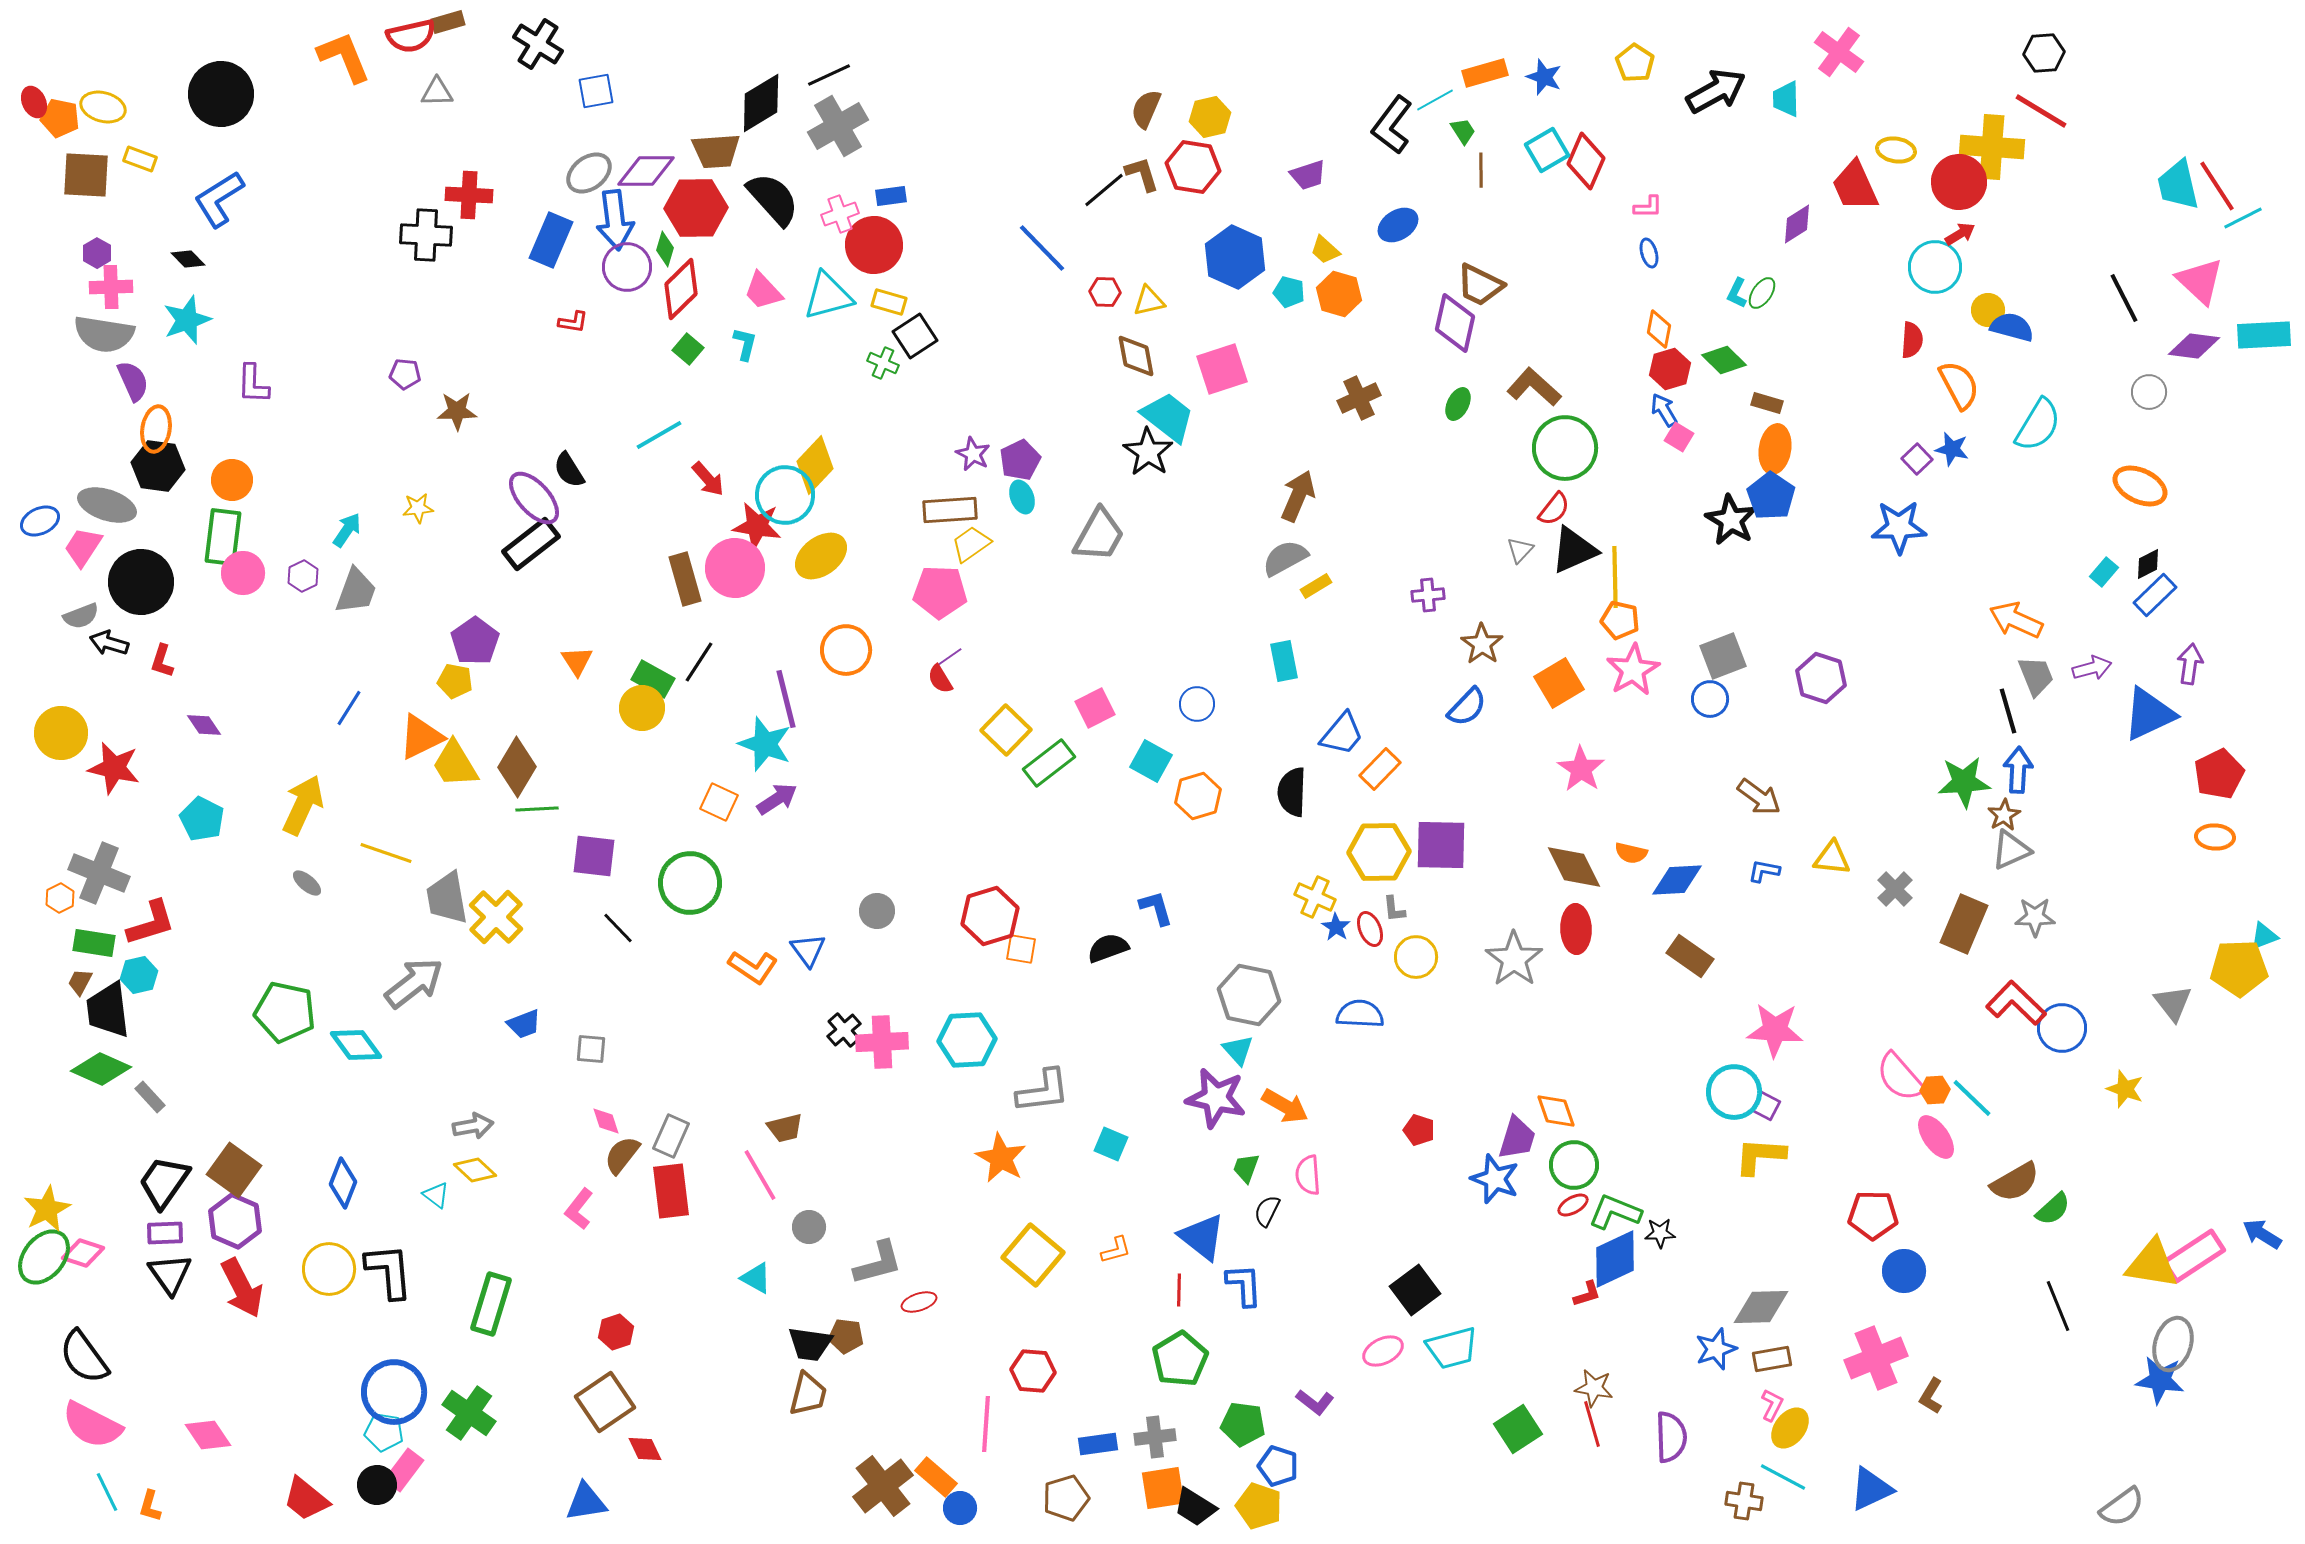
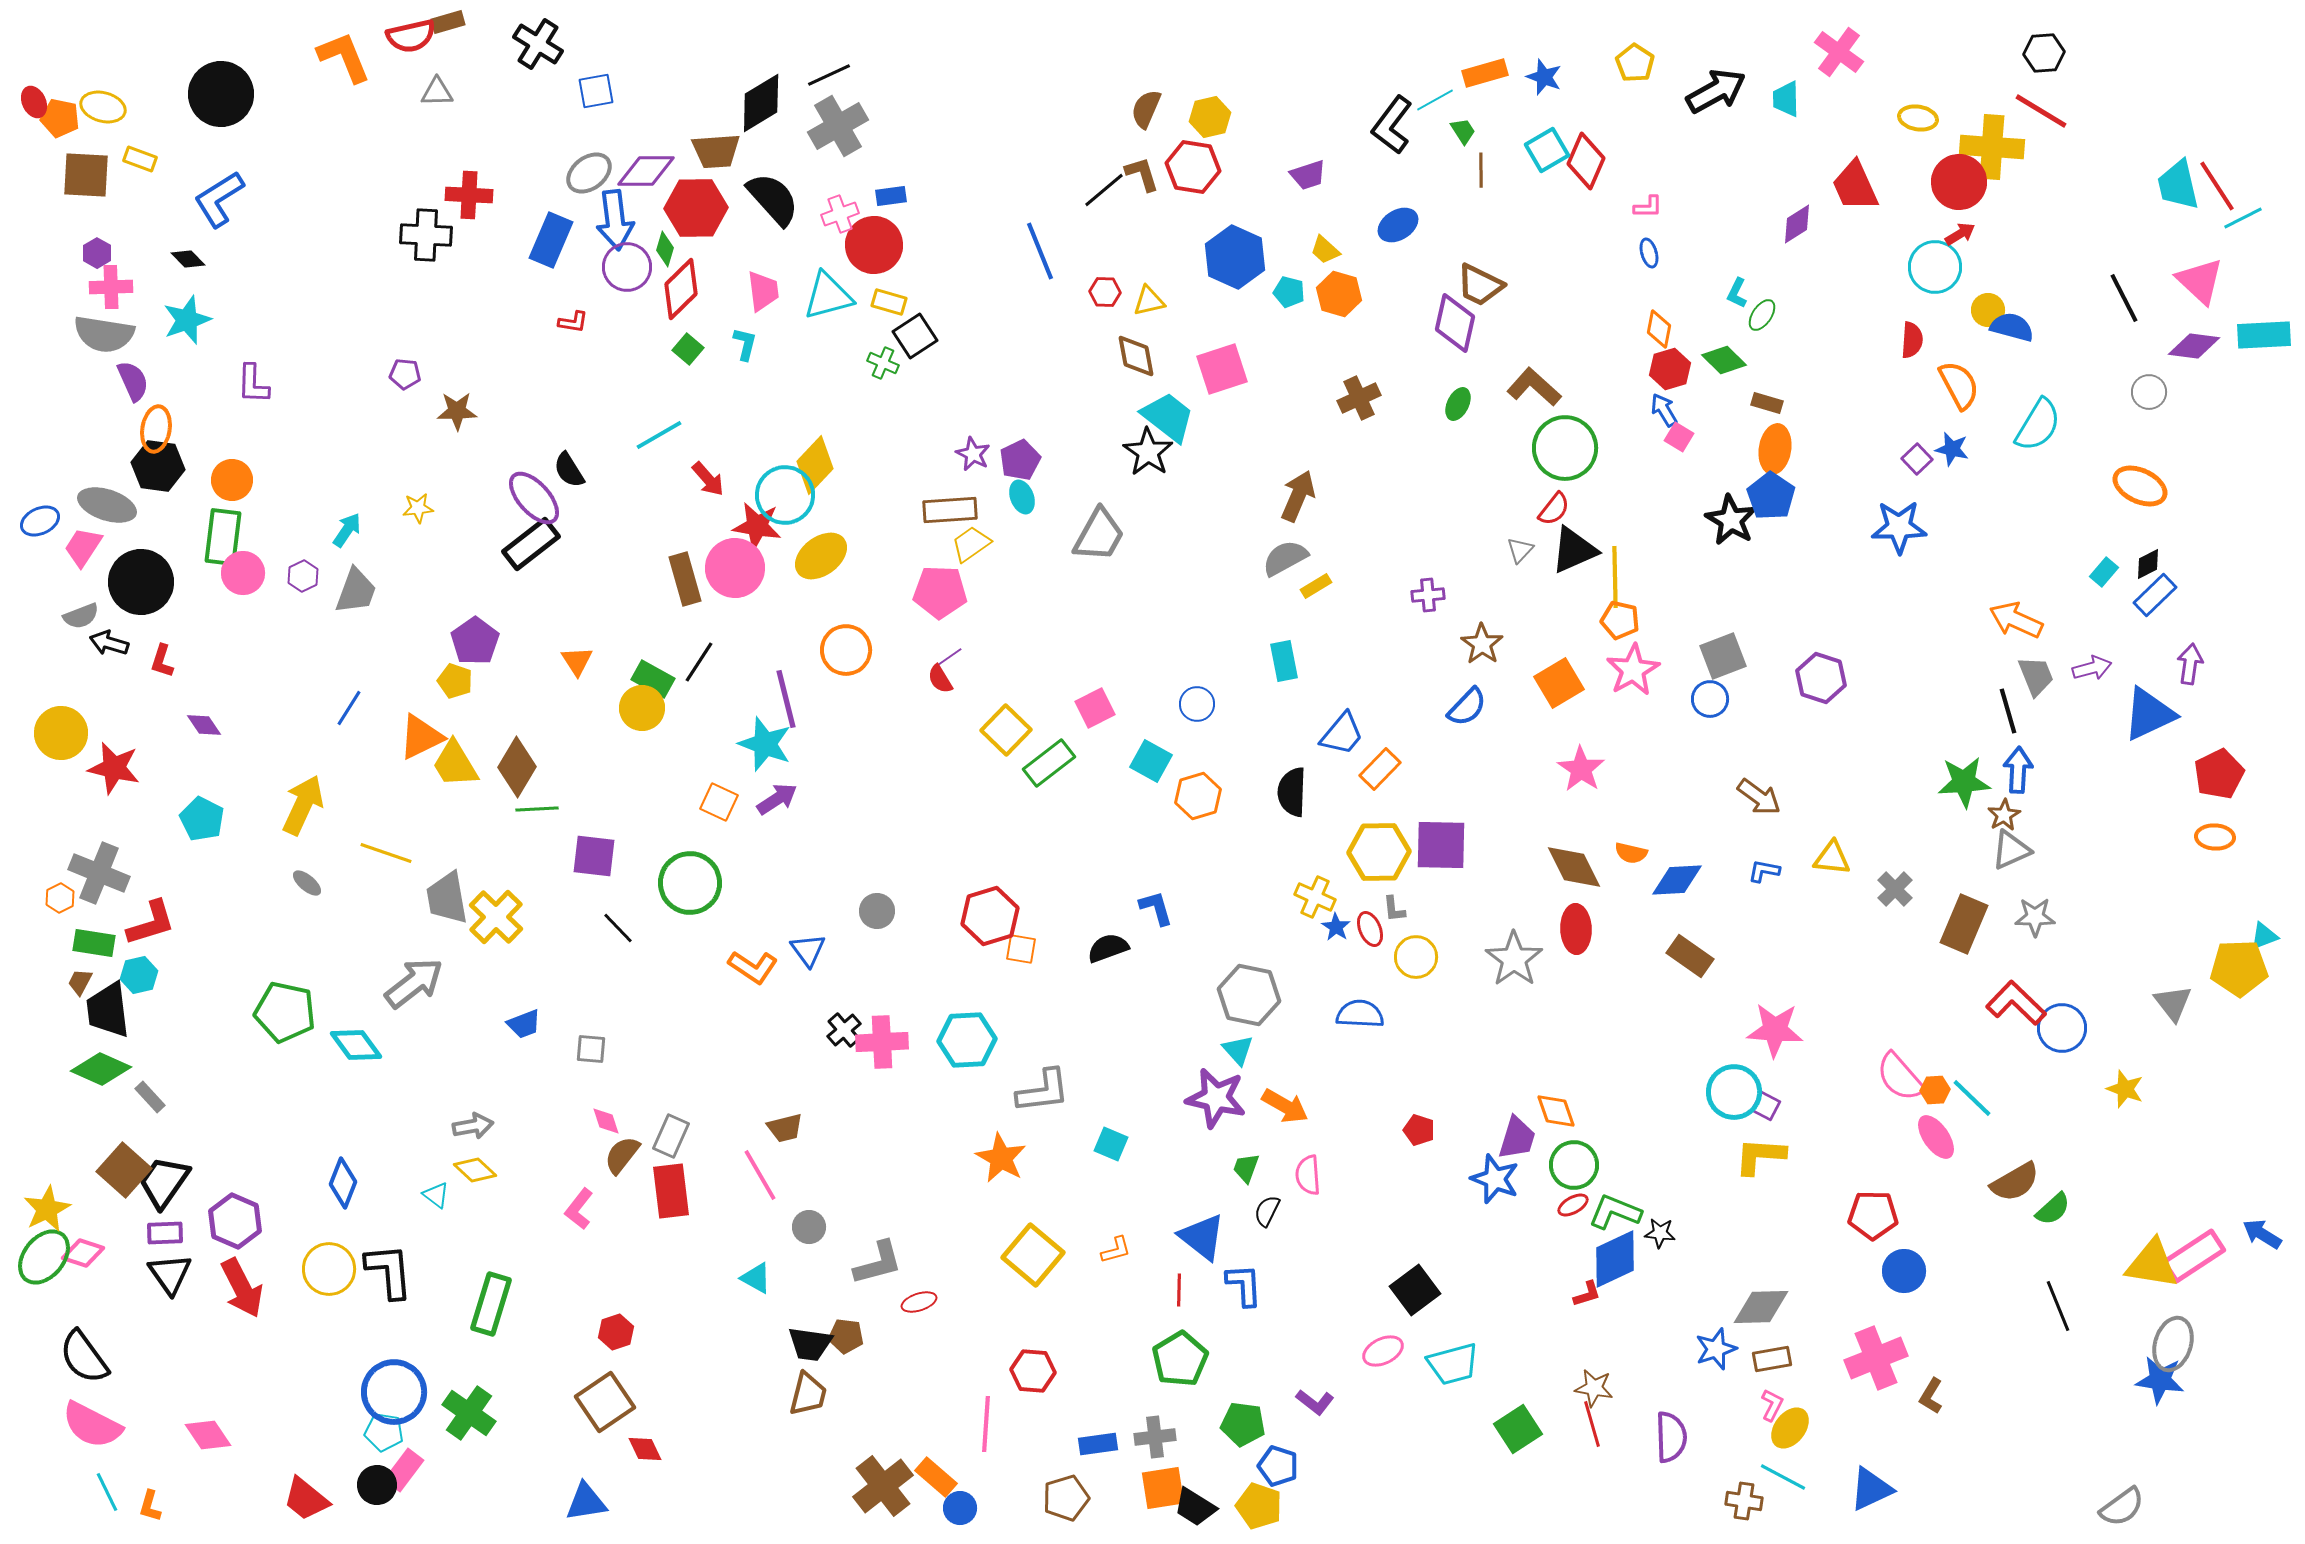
yellow ellipse at (1896, 150): moved 22 px right, 32 px up
blue line at (1042, 248): moved 2 px left, 3 px down; rotated 22 degrees clockwise
pink trapezoid at (763, 291): rotated 144 degrees counterclockwise
green ellipse at (1762, 293): moved 22 px down
yellow pentagon at (455, 681): rotated 8 degrees clockwise
brown square at (234, 1170): moved 110 px left; rotated 6 degrees clockwise
black star at (1660, 1233): rotated 8 degrees clockwise
cyan trapezoid at (1452, 1348): moved 1 px right, 16 px down
